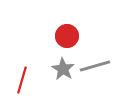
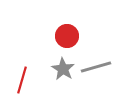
gray line: moved 1 px right, 1 px down
